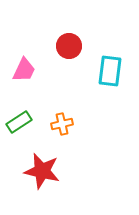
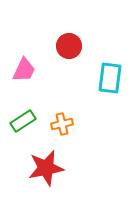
cyan rectangle: moved 7 px down
green rectangle: moved 4 px right, 1 px up
red star: moved 4 px right, 3 px up; rotated 24 degrees counterclockwise
